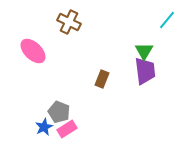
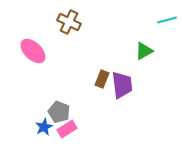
cyan line: rotated 36 degrees clockwise
green triangle: rotated 30 degrees clockwise
purple trapezoid: moved 23 px left, 14 px down
